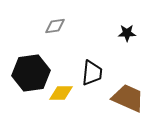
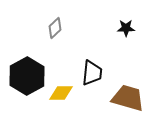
gray diamond: moved 2 px down; rotated 35 degrees counterclockwise
black star: moved 1 px left, 5 px up
black hexagon: moved 4 px left, 3 px down; rotated 21 degrees counterclockwise
brown trapezoid: rotated 8 degrees counterclockwise
